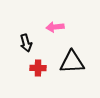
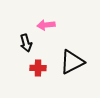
pink arrow: moved 9 px left, 2 px up
black triangle: rotated 24 degrees counterclockwise
